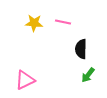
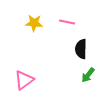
pink line: moved 4 px right
pink triangle: moved 1 px left; rotated 10 degrees counterclockwise
